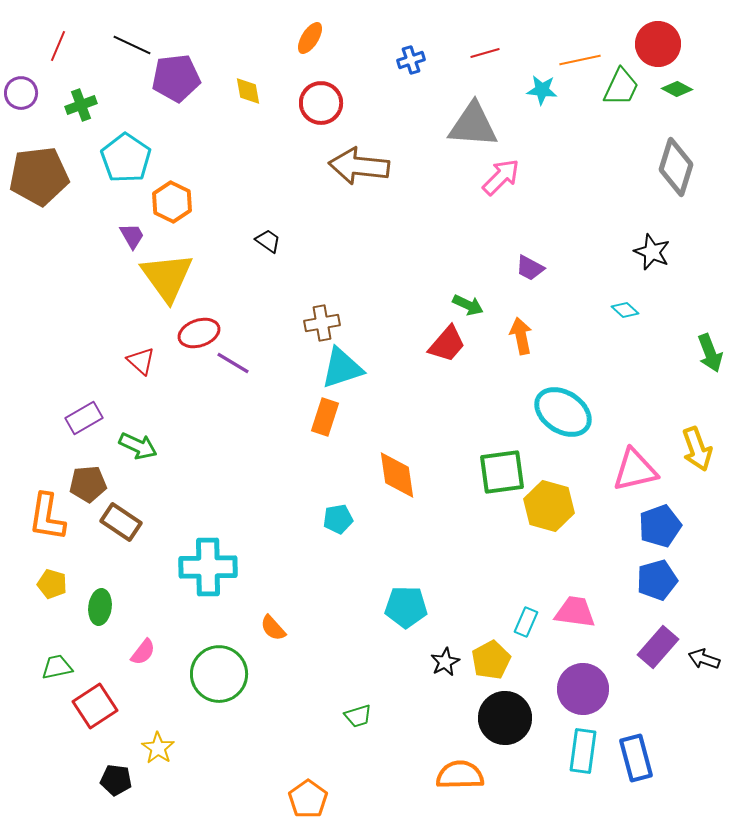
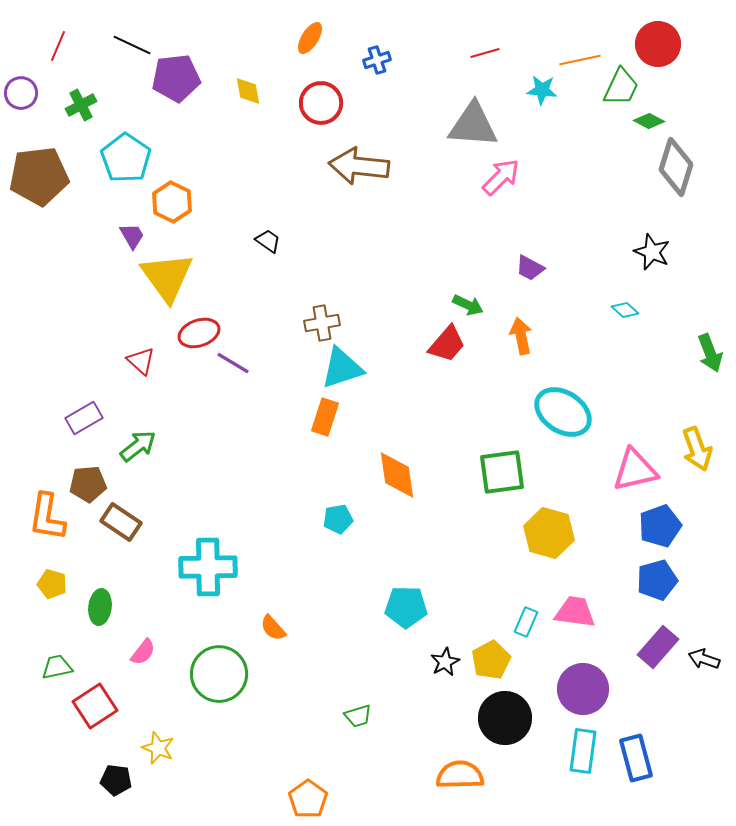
blue cross at (411, 60): moved 34 px left
green diamond at (677, 89): moved 28 px left, 32 px down
green cross at (81, 105): rotated 8 degrees counterclockwise
green arrow at (138, 446): rotated 63 degrees counterclockwise
yellow hexagon at (549, 506): moved 27 px down
yellow star at (158, 748): rotated 12 degrees counterclockwise
